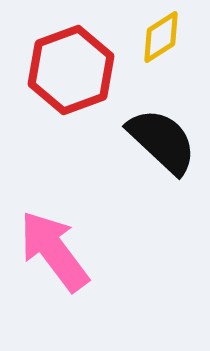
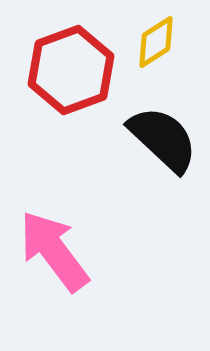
yellow diamond: moved 5 px left, 5 px down
black semicircle: moved 1 px right, 2 px up
